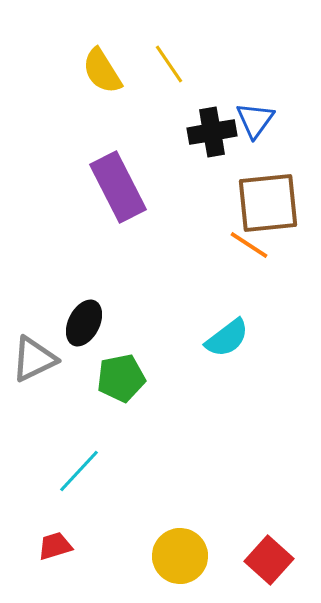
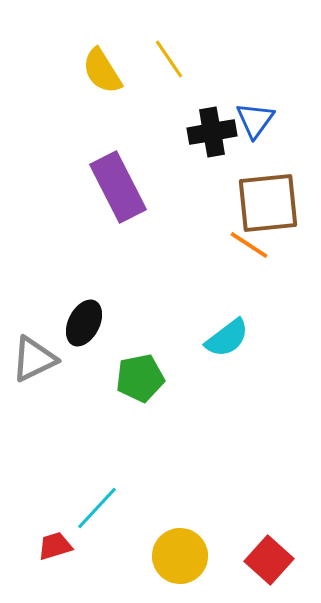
yellow line: moved 5 px up
green pentagon: moved 19 px right
cyan line: moved 18 px right, 37 px down
